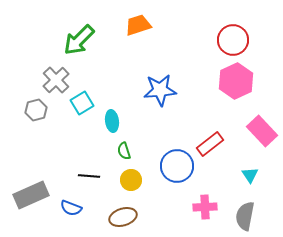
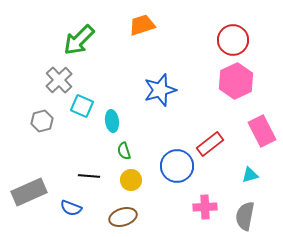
orange trapezoid: moved 4 px right
gray cross: moved 3 px right
blue star: rotated 12 degrees counterclockwise
cyan square: moved 3 px down; rotated 35 degrees counterclockwise
gray hexagon: moved 6 px right, 11 px down
pink rectangle: rotated 16 degrees clockwise
cyan triangle: rotated 48 degrees clockwise
gray rectangle: moved 2 px left, 3 px up
